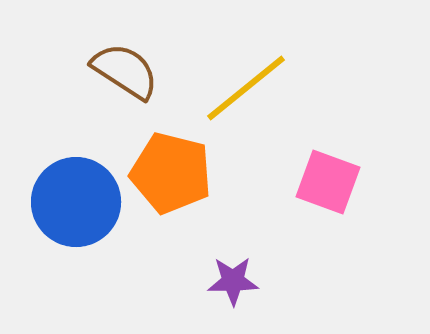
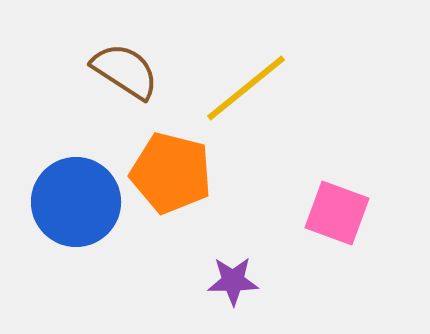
pink square: moved 9 px right, 31 px down
